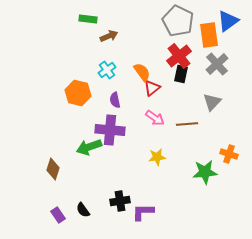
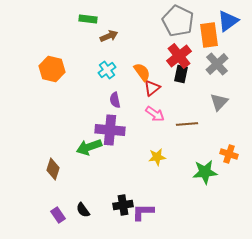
orange hexagon: moved 26 px left, 24 px up
gray triangle: moved 7 px right
pink arrow: moved 4 px up
black cross: moved 3 px right, 4 px down
